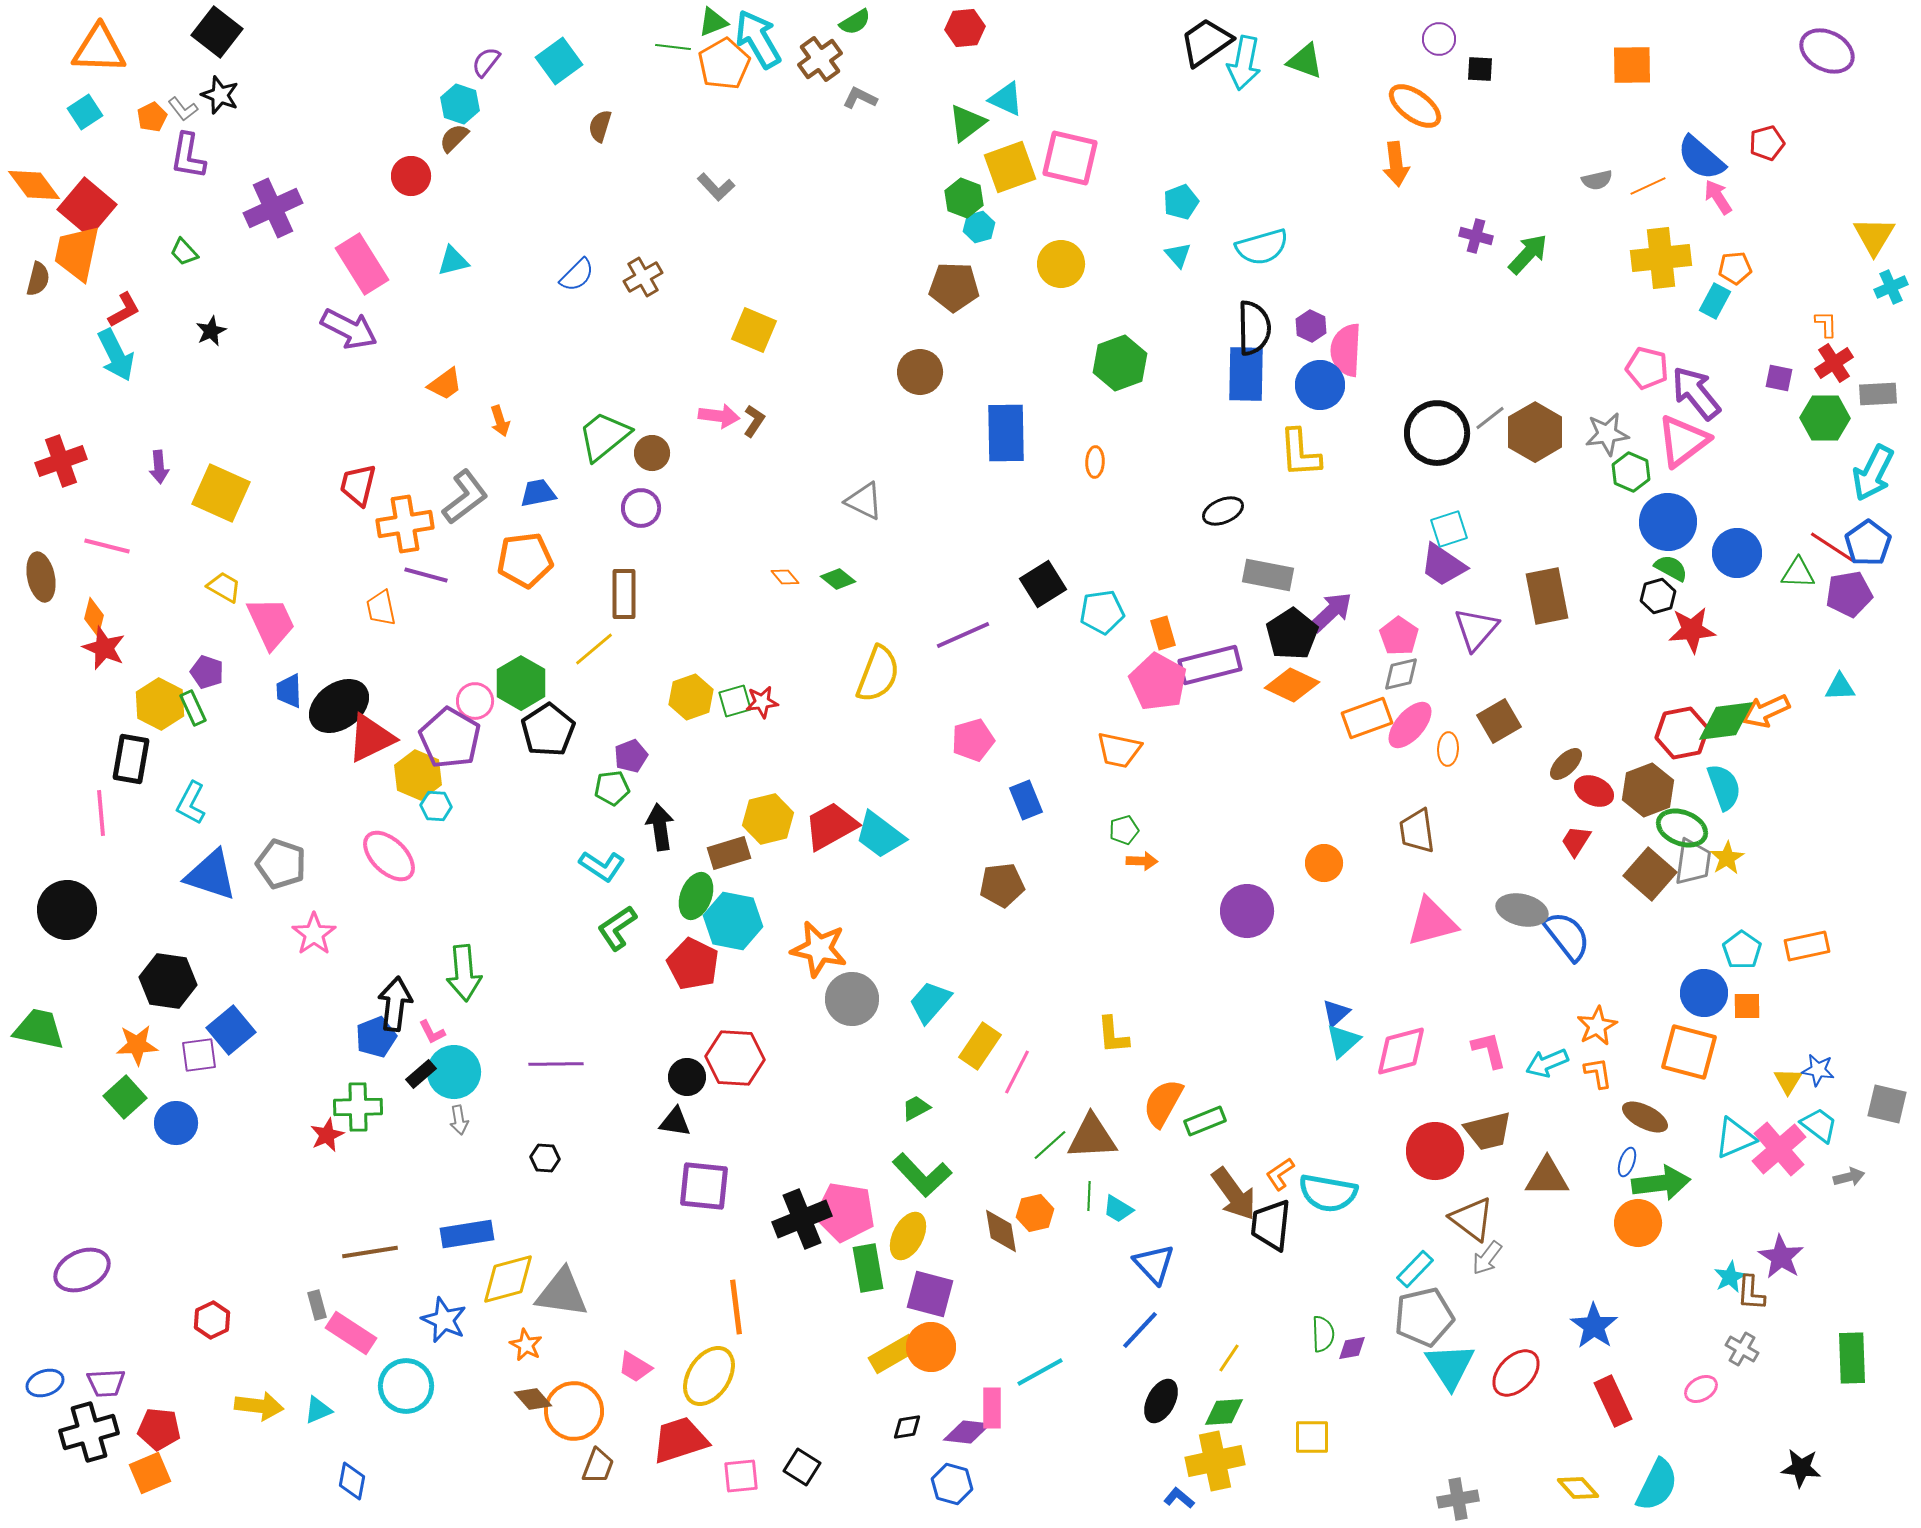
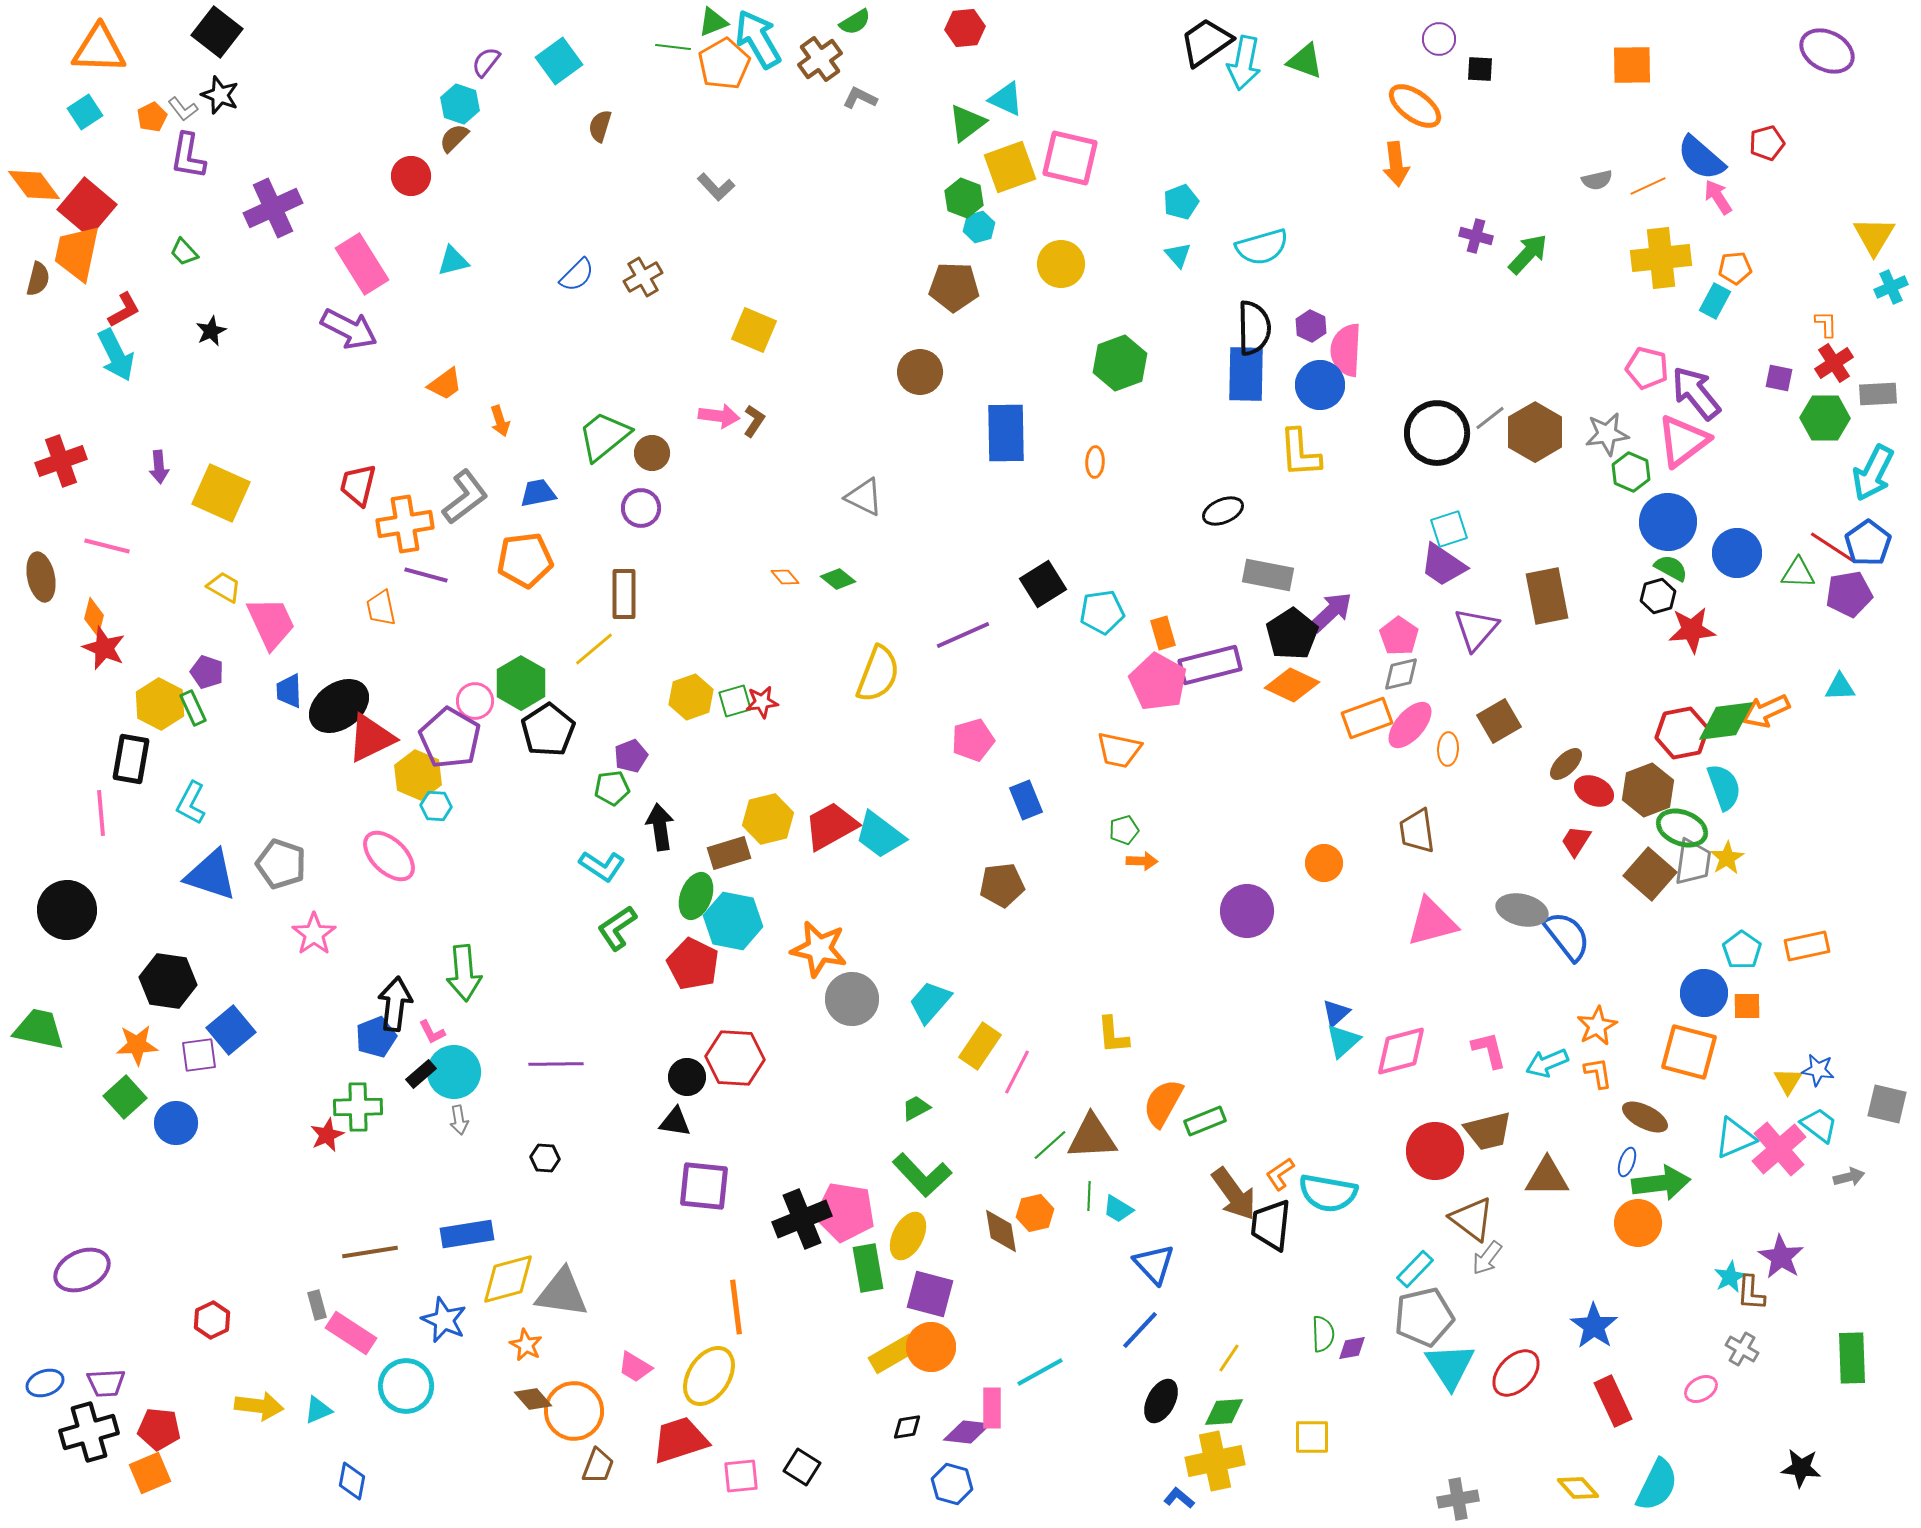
gray triangle at (864, 501): moved 4 px up
